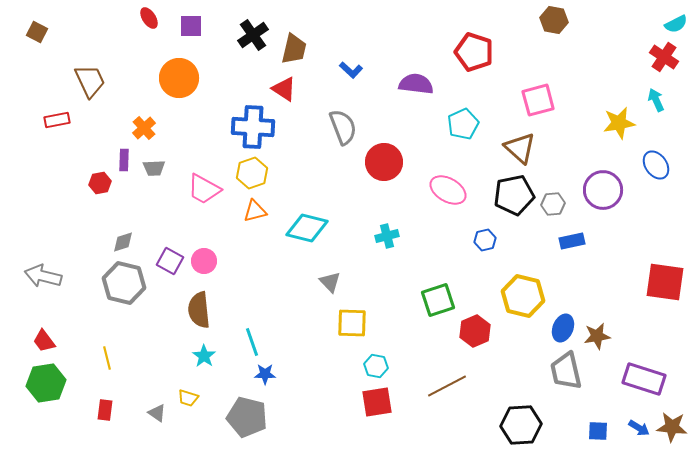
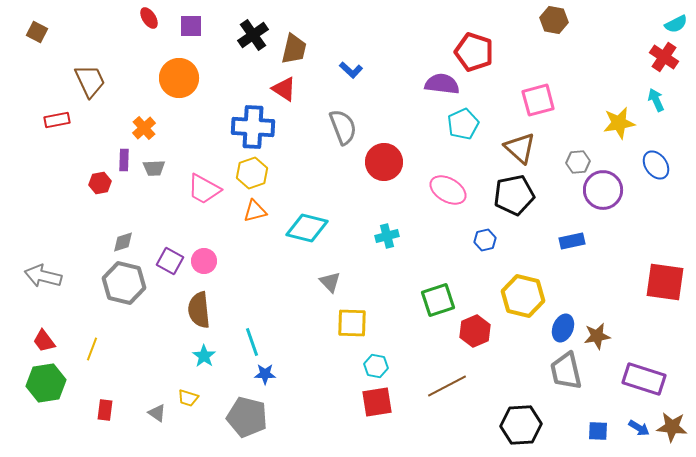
purple semicircle at (416, 84): moved 26 px right
gray hexagon at (553, 204): moved 25 px right, 42 px up
yellow line at (107, 358): moved 15 px left, 9 px up; rotated 35 degrees clockwise
